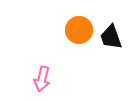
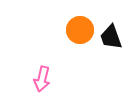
orange circle: moved 1 px right
